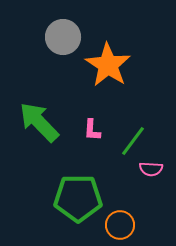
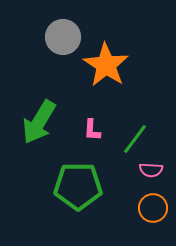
orange star: moved 2 px left
green arrow: rotated 105 degrees counterclockwise
green line: moved 2 px right, 2 px up
pink semicircle: moved 1 px down
green pentagon: moved 12 px up
orange circle: moved 33 px right, 17 px up
